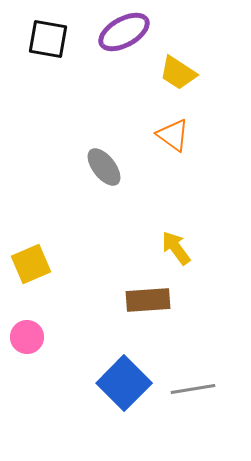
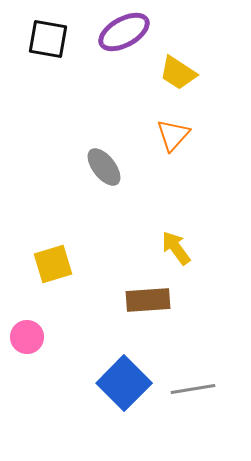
orange triangle: rotated 36 degrees clockwise
yellow square: moved 22 px right; rotated 6 degrees clockwise
